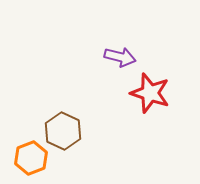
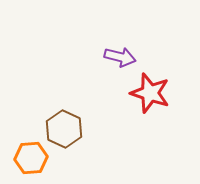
brown hexagon: moved 1 px right, 2 px up
orange hexagon: rotated 16 degrees clockwise
